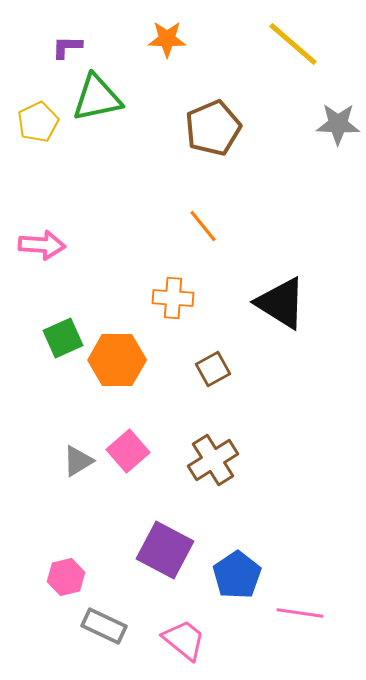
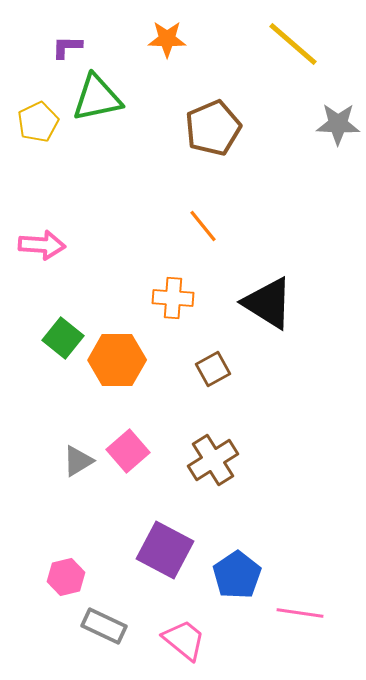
black triangle: moved 13 px left
green square: rotated 27 degrees counterclockwise
